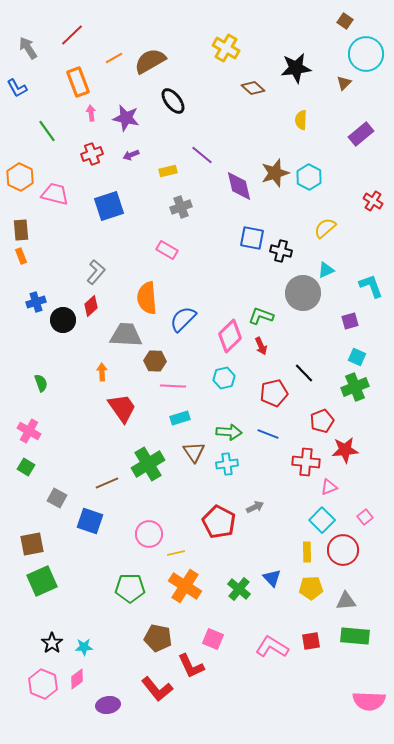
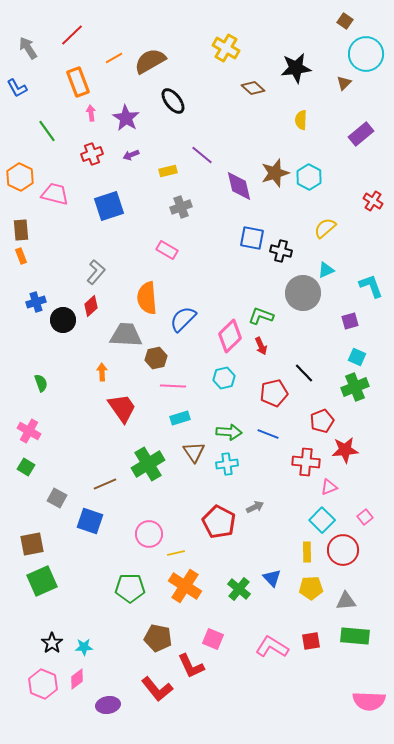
purple star at (126, 118): rotated 20 degrees clockwise
brown hexagon at (155, 361): moved 1 px right, 3 px up; rotated 15 degrees counterclockwise
brown line at (107, 483): moved 2 px left, 1 px down
